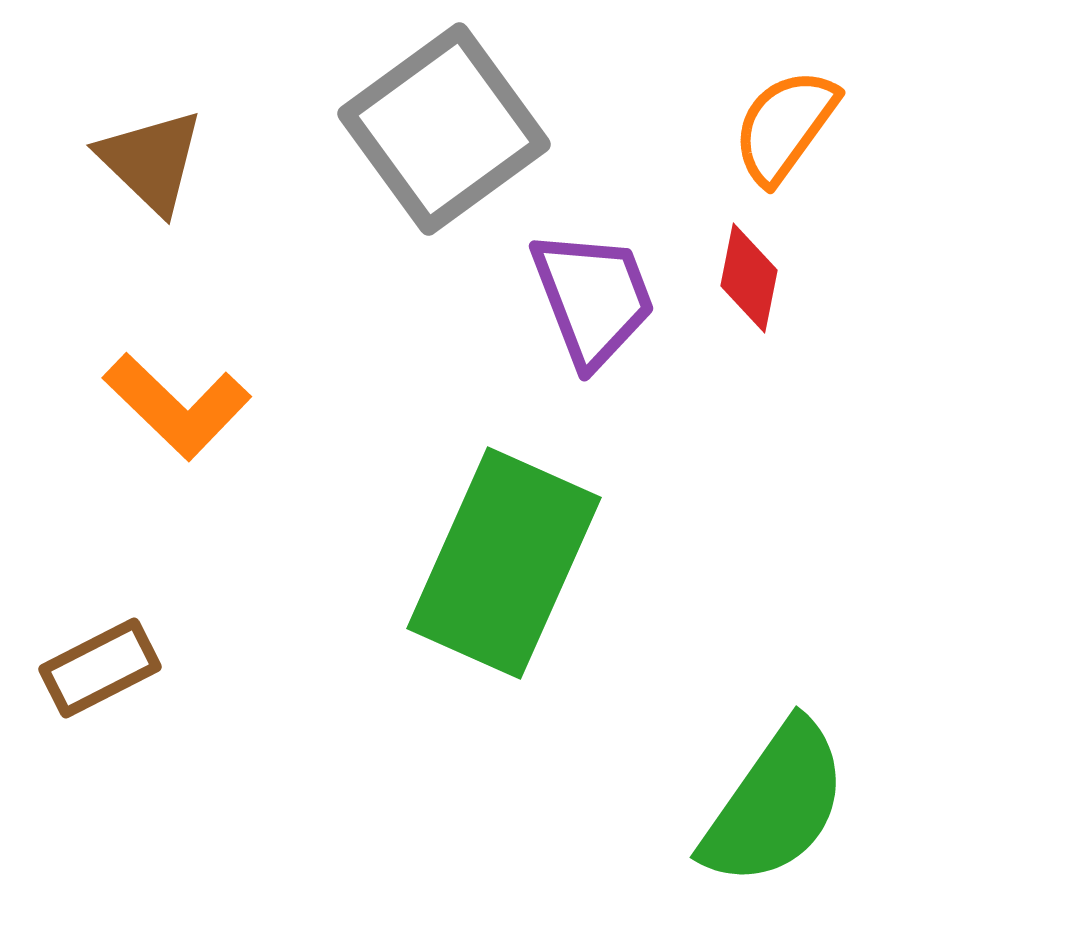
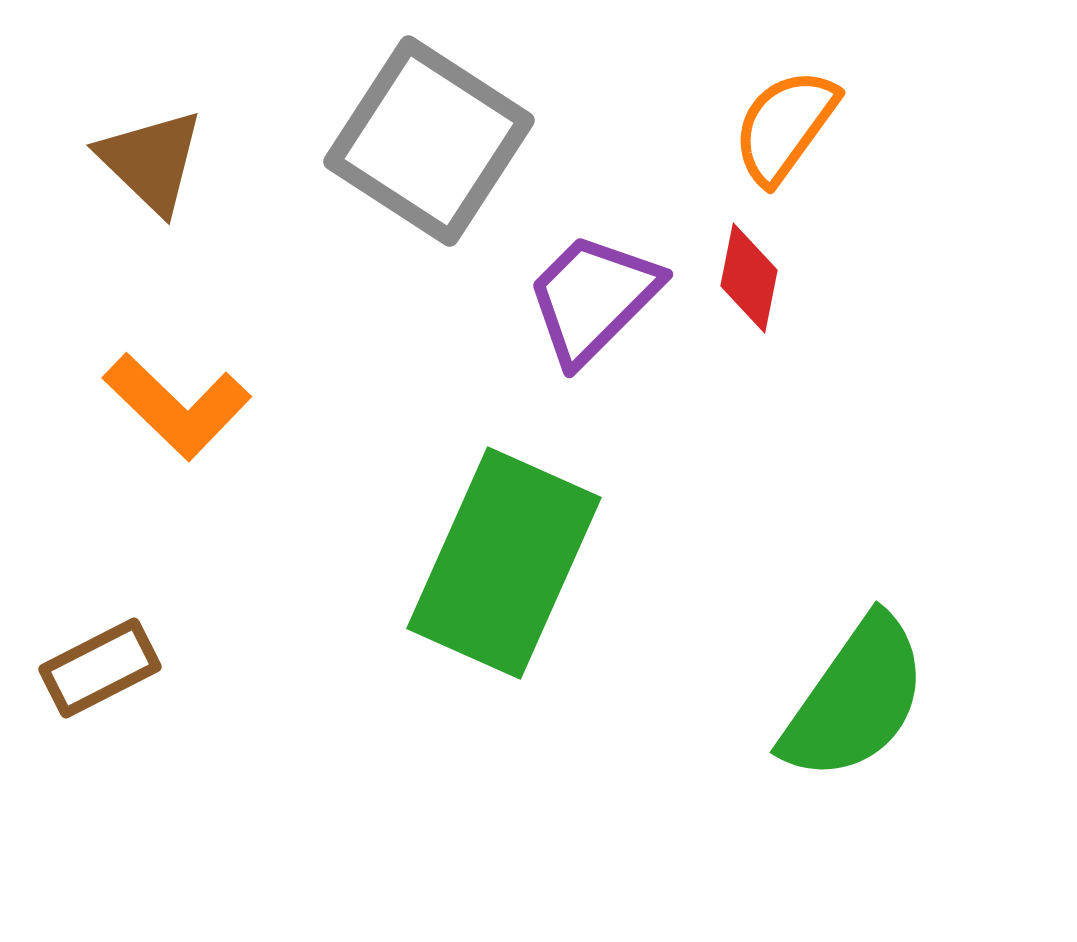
gray square: moved 15 px left, 12 px down; rotated 21 degrees counterclockwise
purple trapezoid: rotated 114 degrees counterclockwise
green semicircle: moved 80 px right, 105 px up
